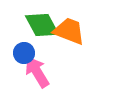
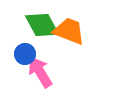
blue circle: moved 1 px right, 1 px down
pink arrow: moved 3 px right
